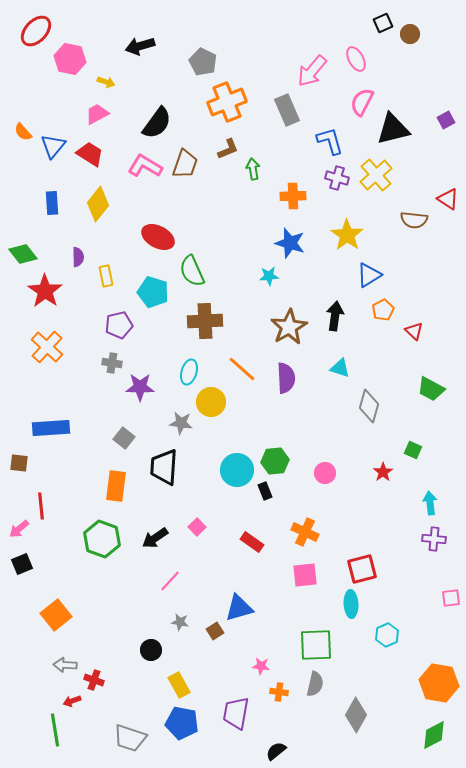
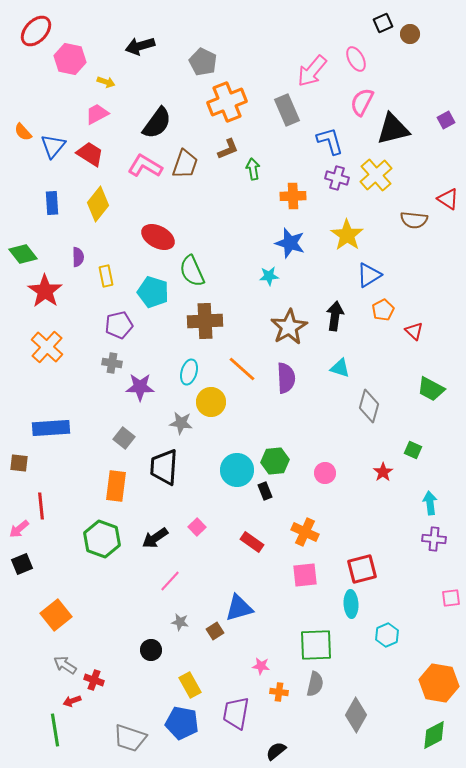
gray arrow at (65, 665): rotated 30 degrees clockwise
yellow rectangle at (179, 685): moved 11 px right
